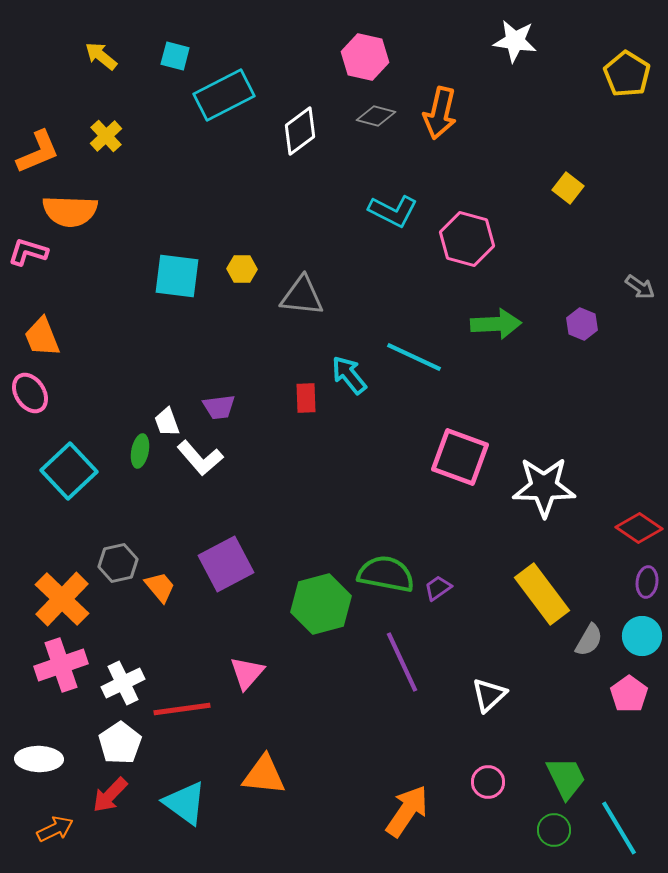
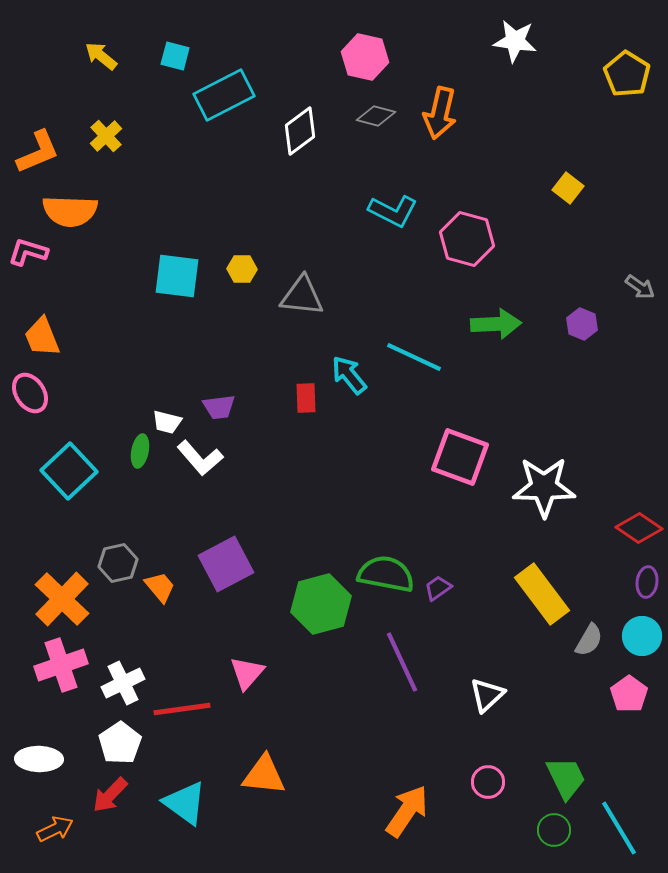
white trapezoid at (167, 422): rotated 56 degrees counterclockwise
white triangle at (489, 695): moved 2 px left
